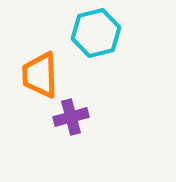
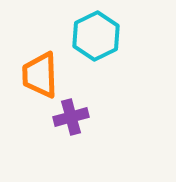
cyan hexagon: moved 3 px down; rotated 12 degrees counterclockwise
